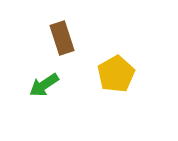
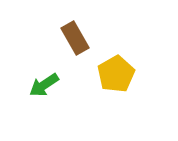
brown rectangle: moved 13 px right; rotated 12 degrees counterclockwise
